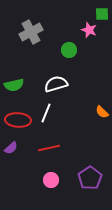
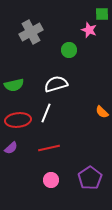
red ellipse: rotated 10 degrees counterclockwise
